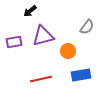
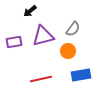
gray semicircle: moved 14 px left, 2 px down
